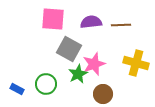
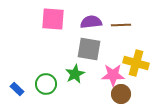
gray square: moved 20 px right; rotated 20 degrees counterclockwise
pink star: moved 19 px right, 11 px down; rotated 20 degrees clockwise
green star: moved 3 px left
blue rectangle: rotated 16 degrees clockwise
brown circle: moved 18 px right
